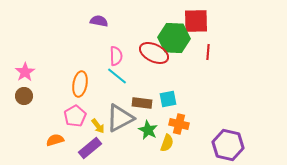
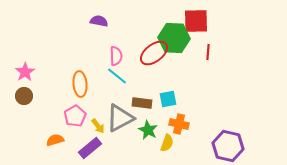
red ellipse: rotated 64 degrees counterclockwise
orange ellipse: rotated 15 degrees counterclockwise
purple hexagon: moved 1 px down
